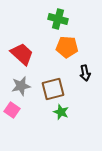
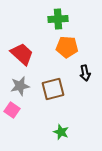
green cross: rotated 18 degrees counterclockwise
gray star: moved 1 px left
green star: moved 20 px down
